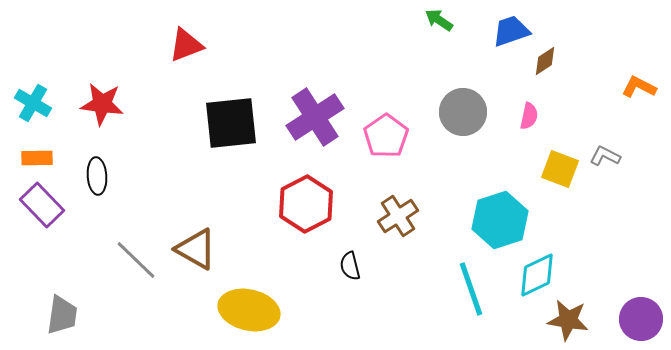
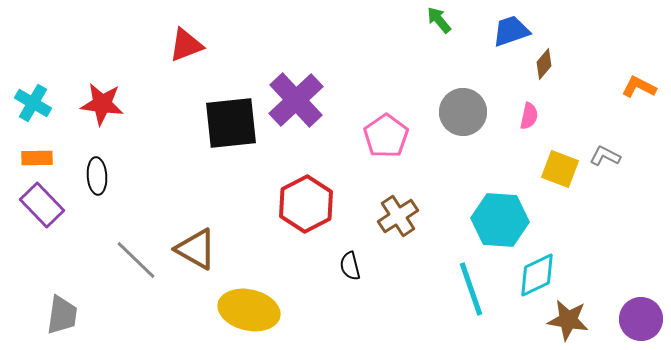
green arrow: rotated 16 degrees clockwise
brown diamond: moved 1 px left, 3 px down; rotated 16 degrees counterclockwise
purple cross: moved 19 px left, 17 px up; rotated 10 degrees counterclockwise
cyan hexagon: rotated 22 degrees clockwise
